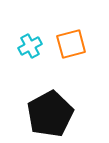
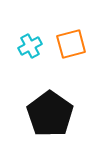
black pentagon: rotated 9 degrees counterclockwise
